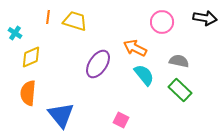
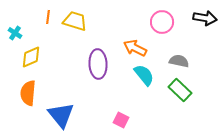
purple ellipse: rotated 36 degrees counterclockwise
